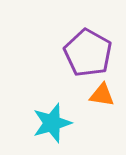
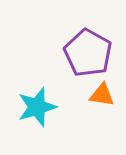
cyan star: moved 15 px left, 16 px up
